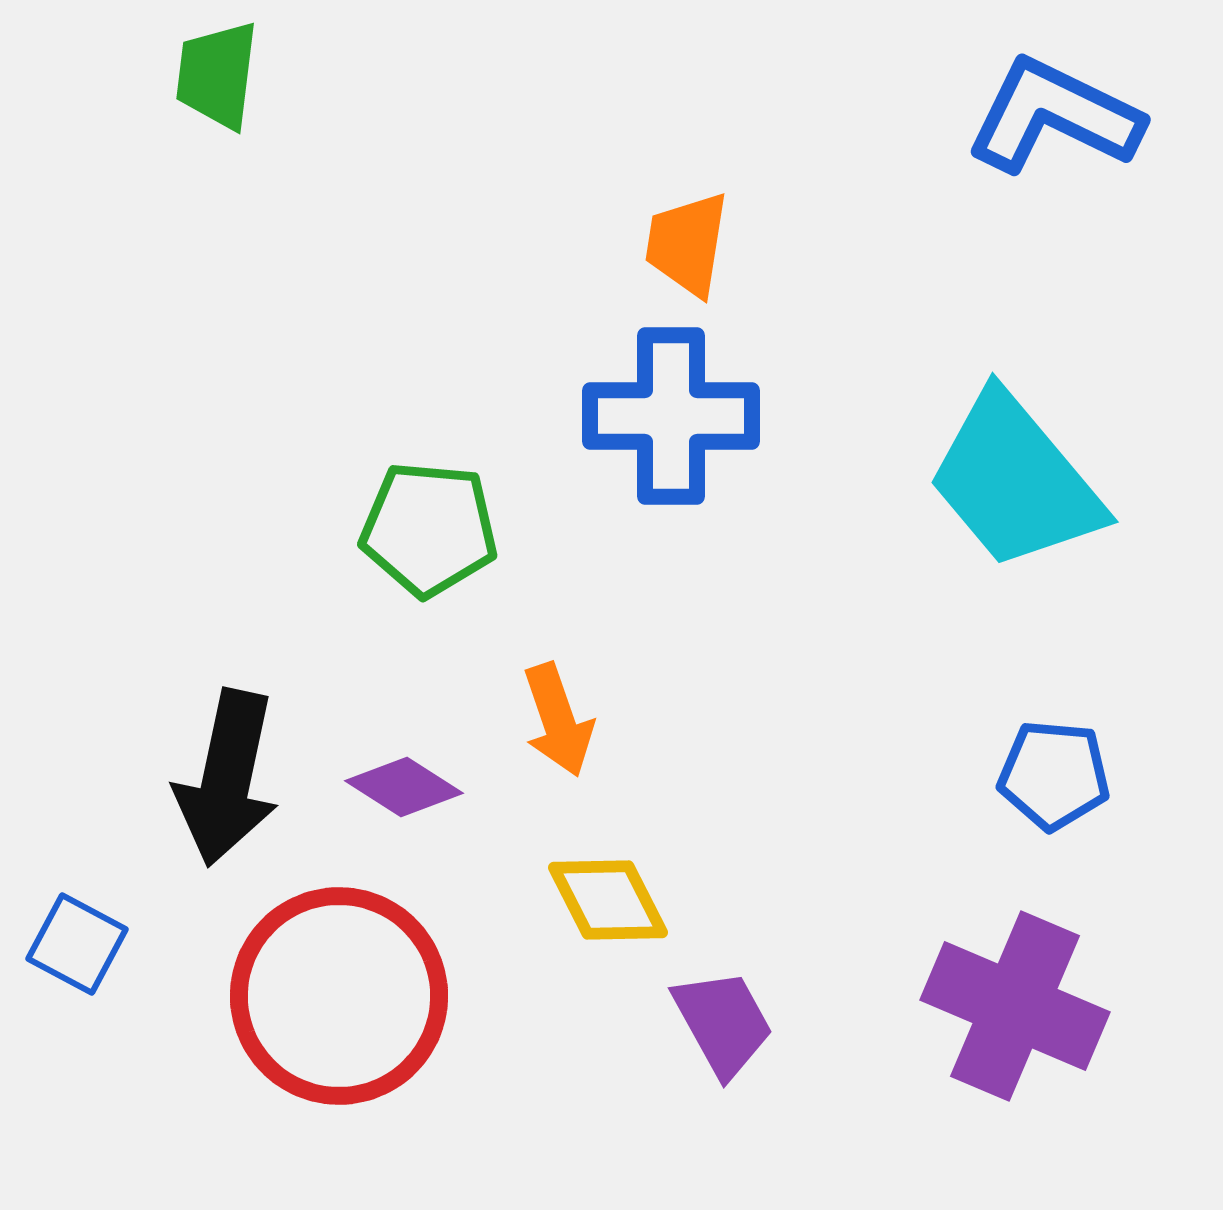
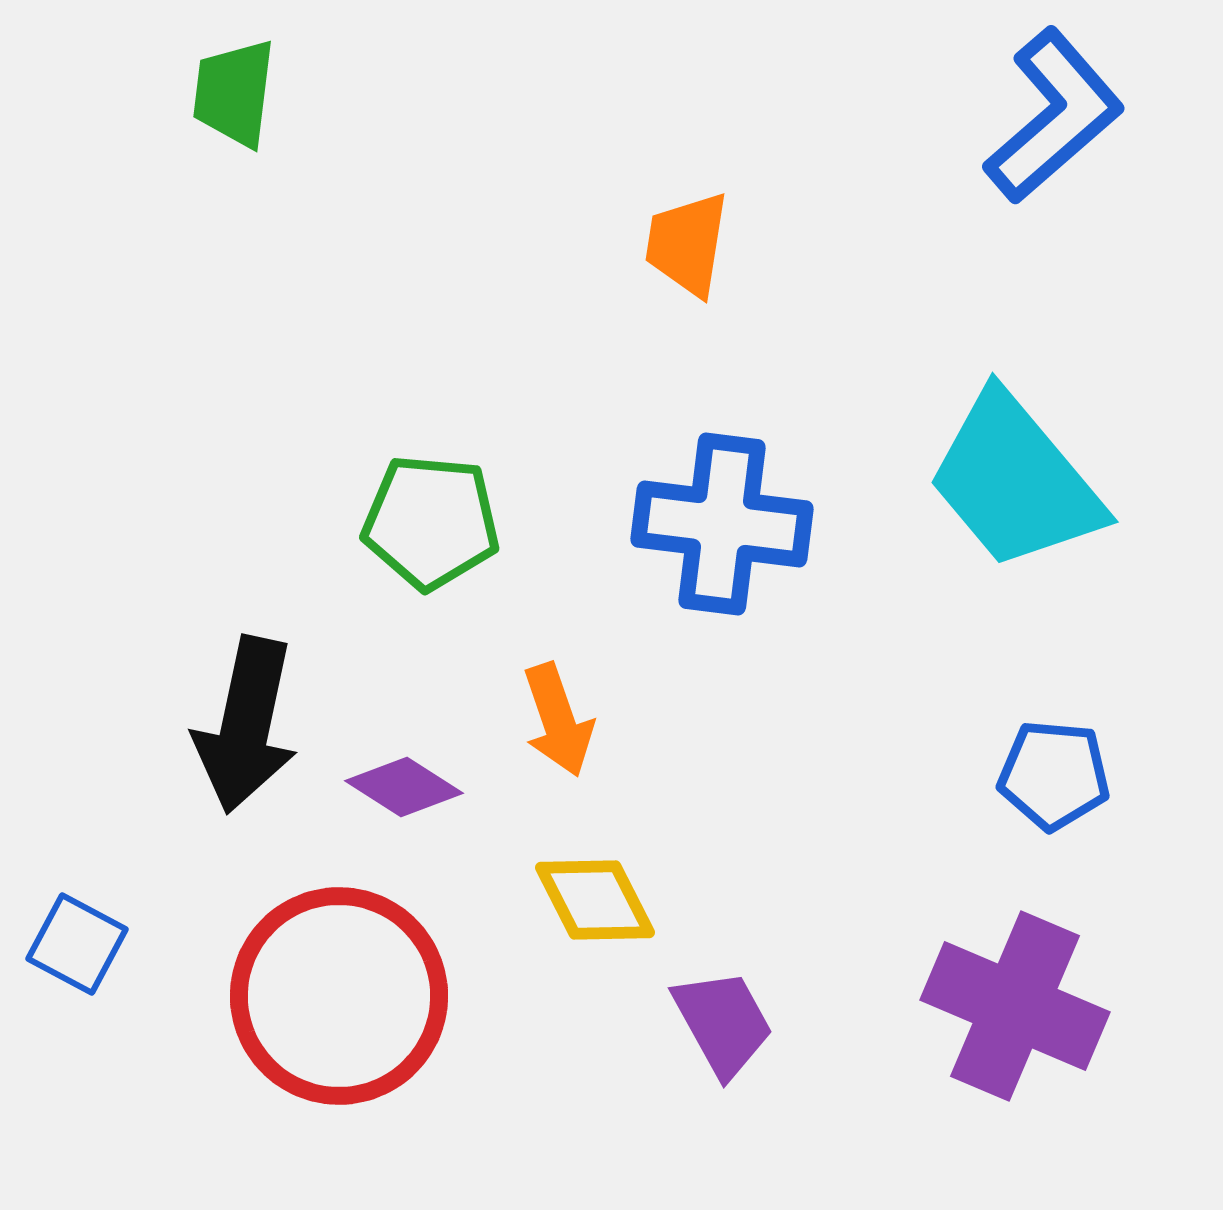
green trapezoid: moved 17 px right, 18 px down
blue L-shape: rotated 113 degrees clockwise
blue cross: moved 51 px right, 108 px down; rotated 7 degrees clockwise
green pentagon: moved 2 px right, 7 px up
black arrow: moved 19 px right, 53 px up
yellow diamond: moved 13 px left
